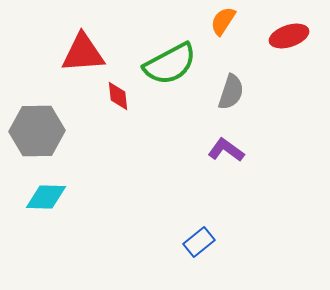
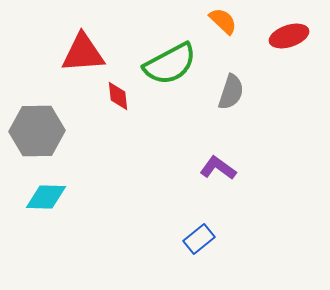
orange semicircle: rotated 100 degrees clockwise
purple L-shape: moved 8 px left, 18 px down
blue rectangle: moved 3 px up
